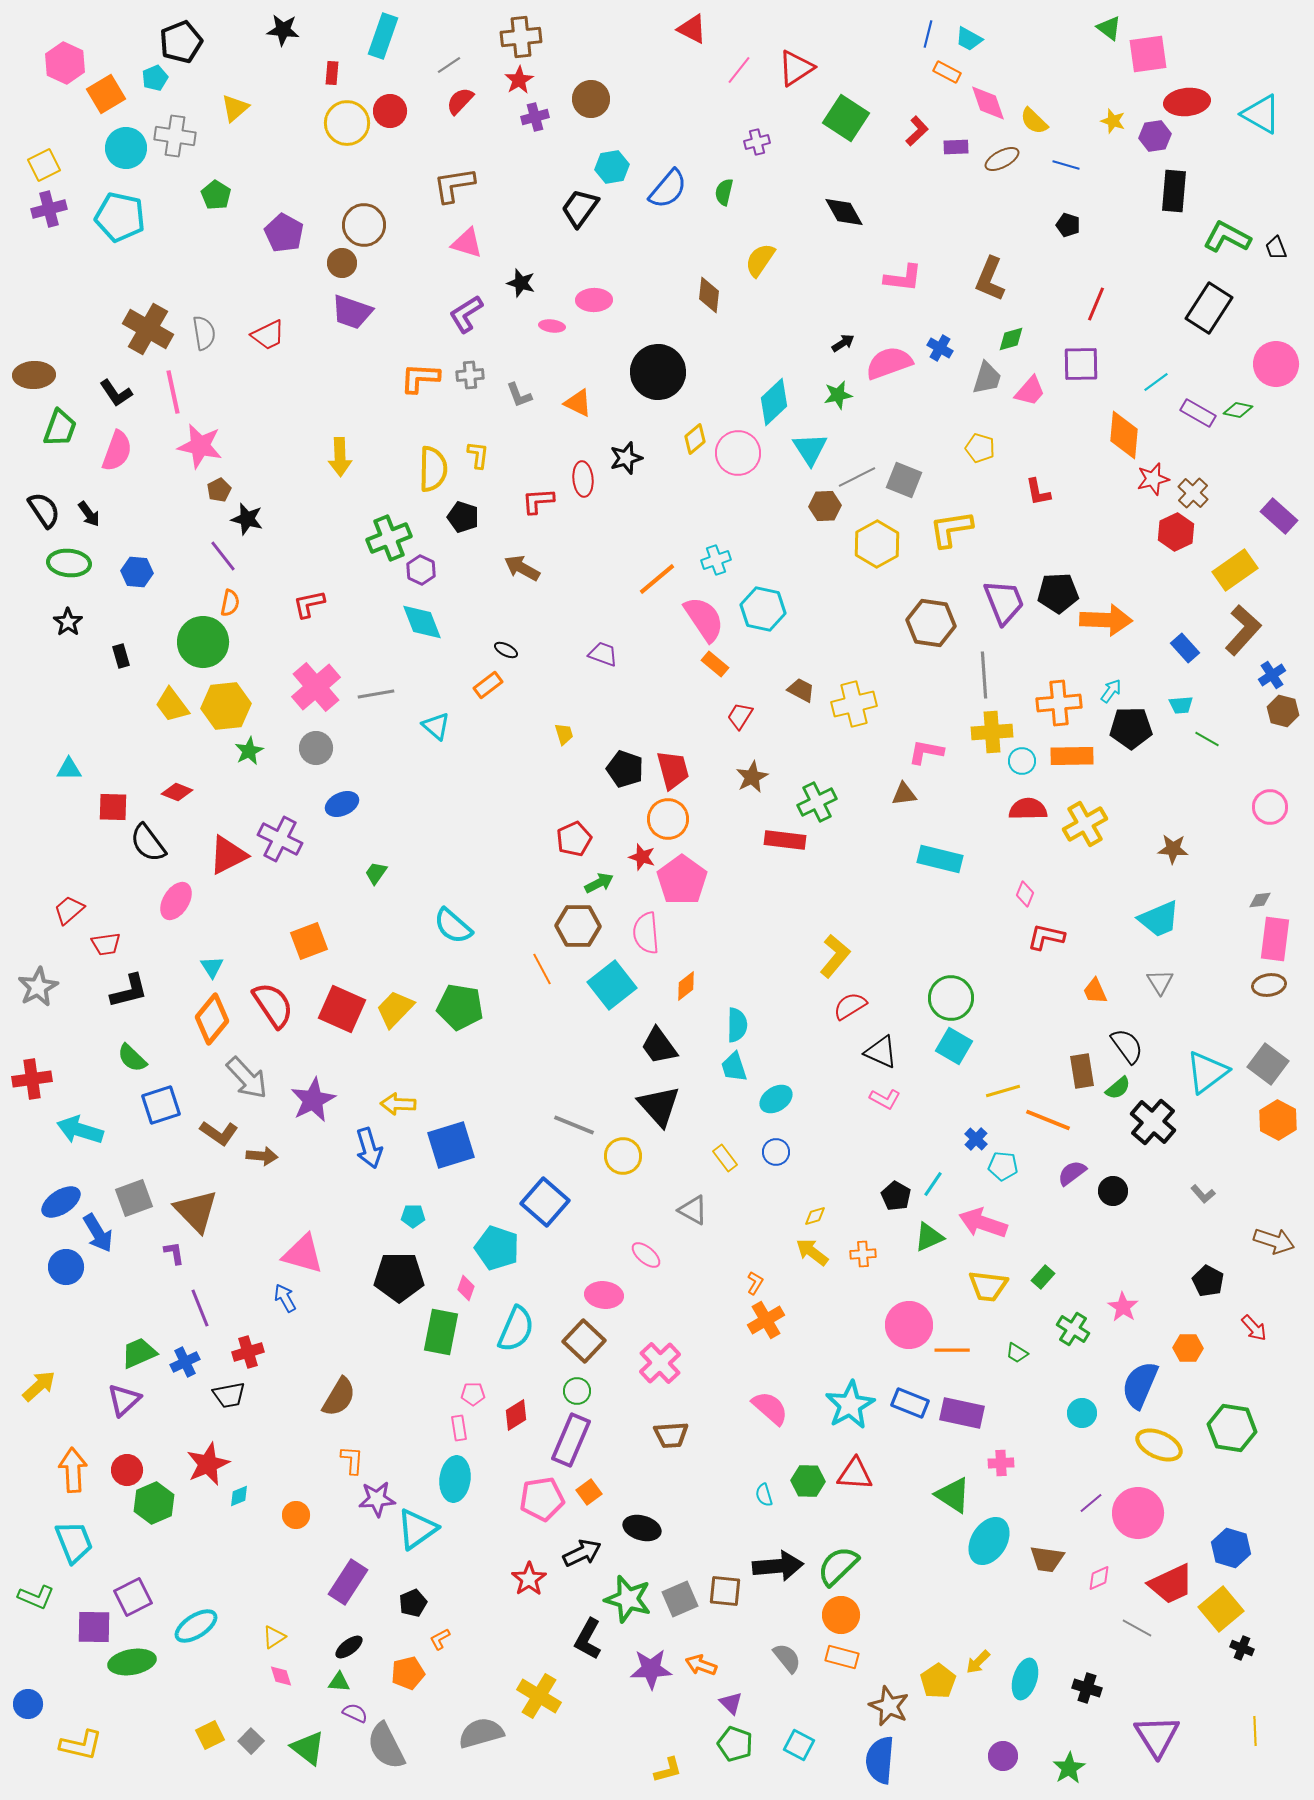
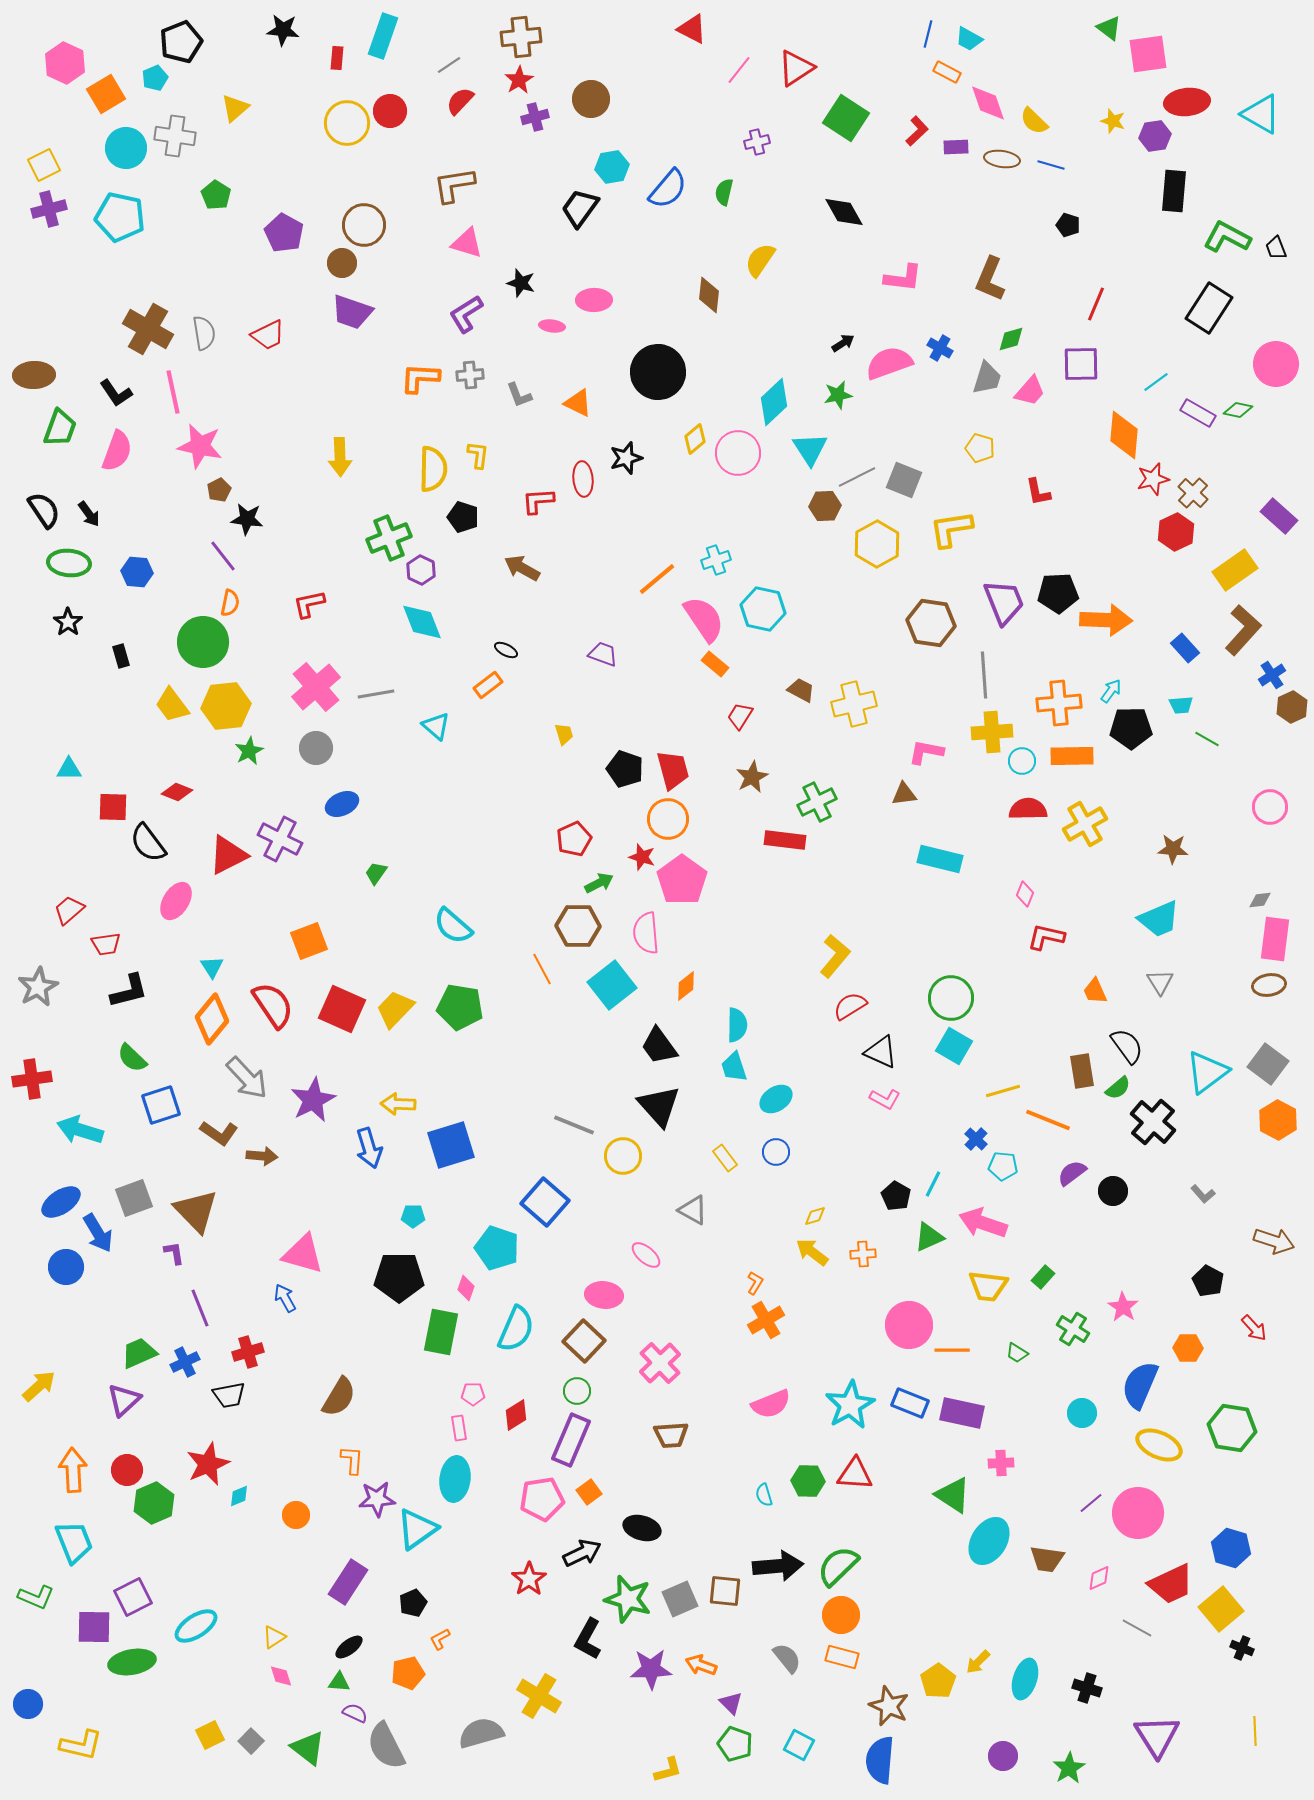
red rectangle at (332, 73): moved 5 px right, 15 px up
brown ellipse at (1002, 159): rotated 36 degrees clockwise
blue line at (1066, 165): moved 15 px left
black star at (247, 519): rotated 8 degrees counterclockwise
brown hexagon at (1283, 711): moved 9 px right, 4 px up; rotated 20 degrees clockwise
cyan line at (933, 1184): rotated 8 degrees counterclockwise
pink semicircle at (770, 1408): moved 1 px right, 4 px up; rotated 117 degrees clockwise
